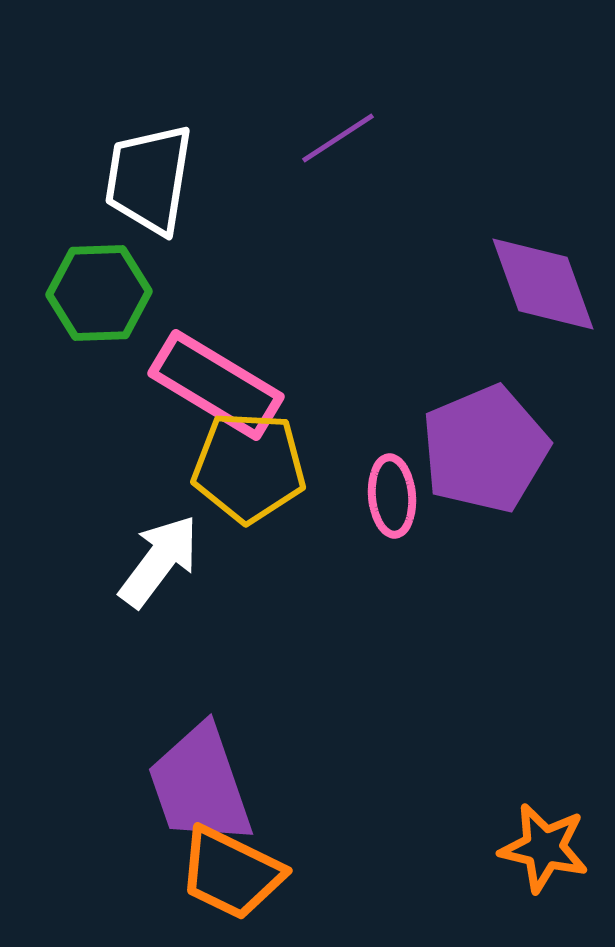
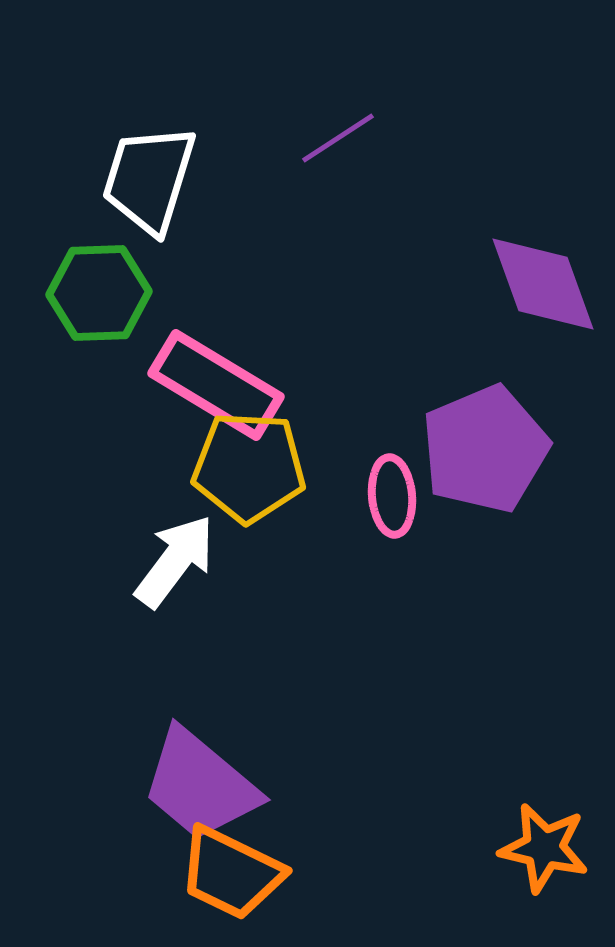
white trapezoid: rotated 8 degrees clockwise
white arrow: moved 16 px right
purple trapezoid: rotated 31 degrees counterclockwise
